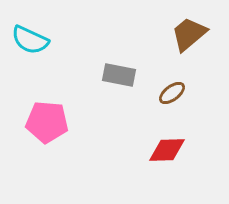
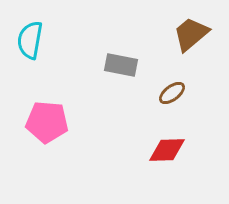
brown trapezoid: moved 2 px right
cyan semicircle: rotated 75 degrees clockwise
gray rectangle: moved 2 px right, 10 px up
